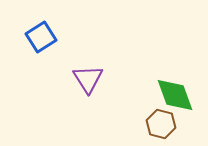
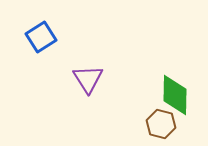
green diamond: rotated 21 degrees clockwise
